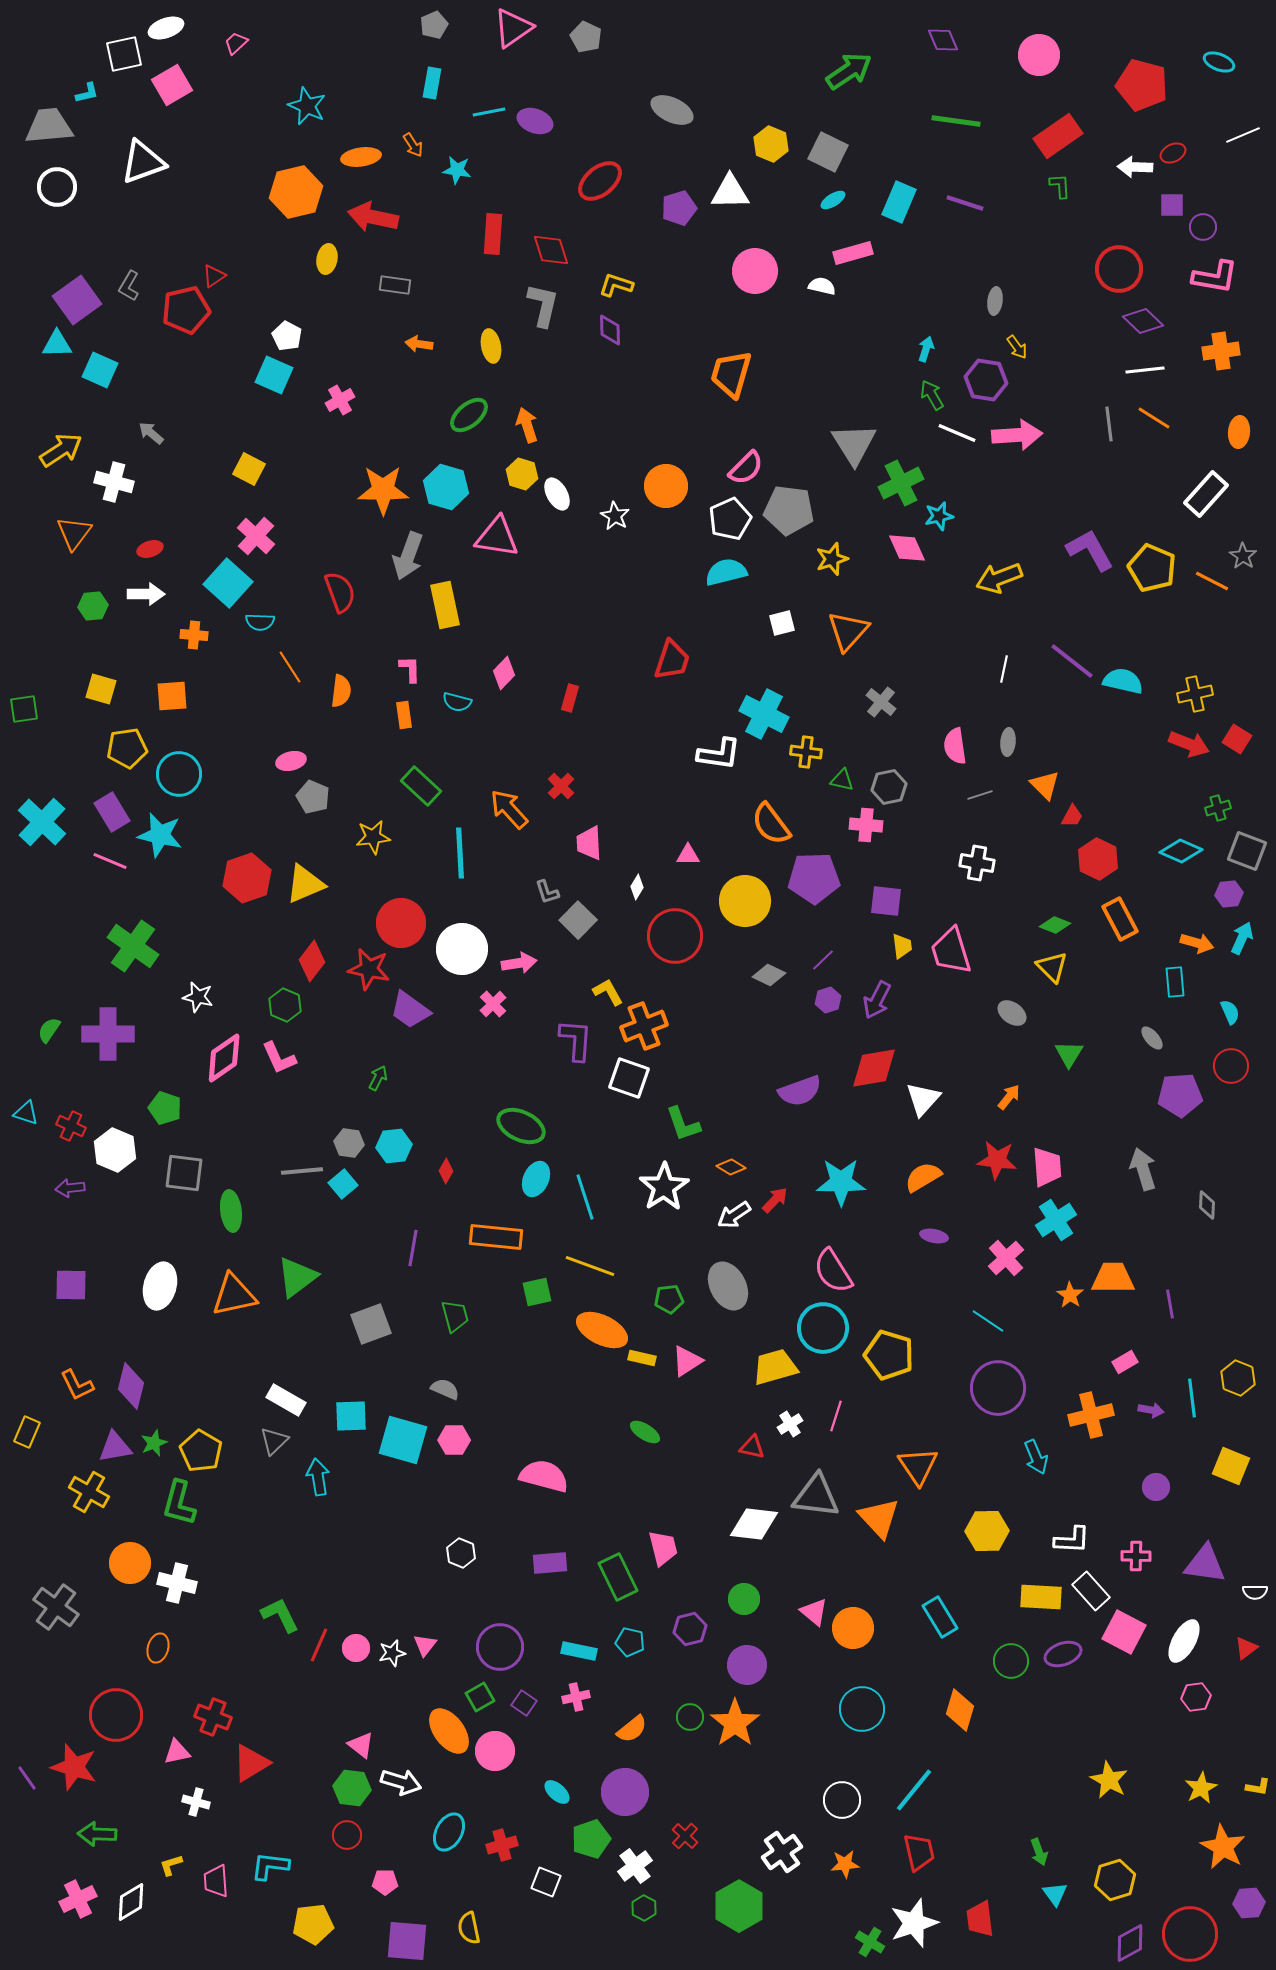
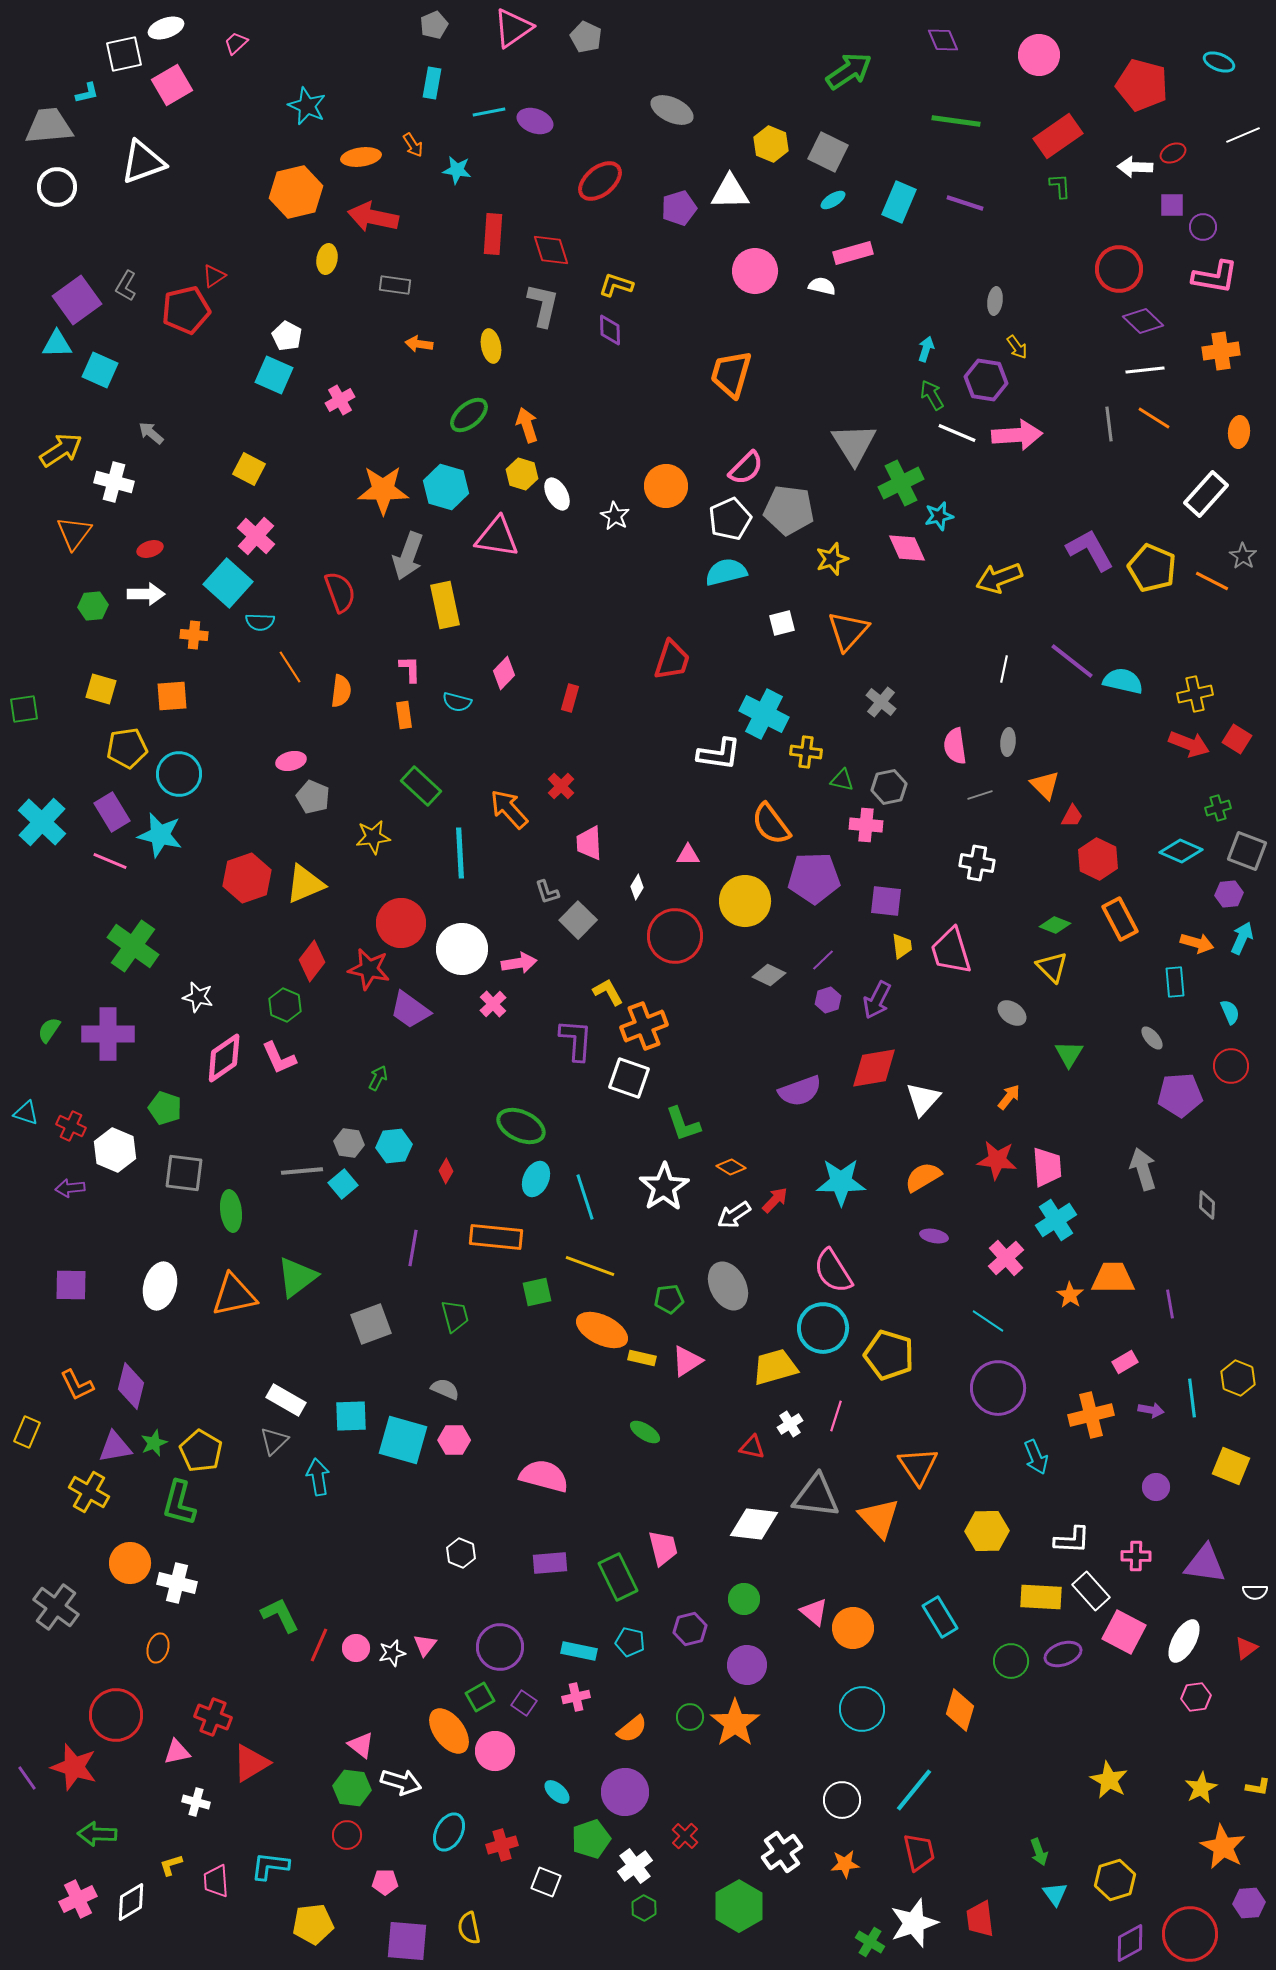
gray L-shape at (129, 286): moved 3 px left
